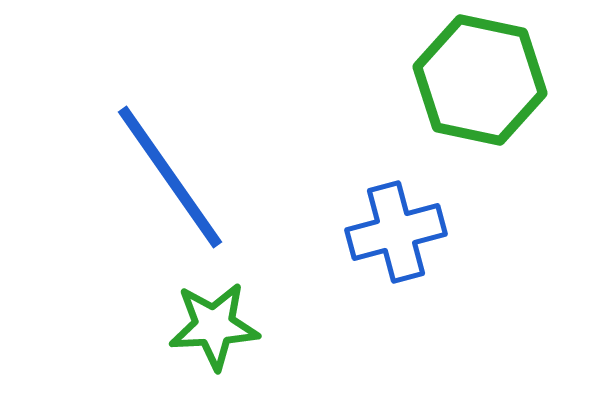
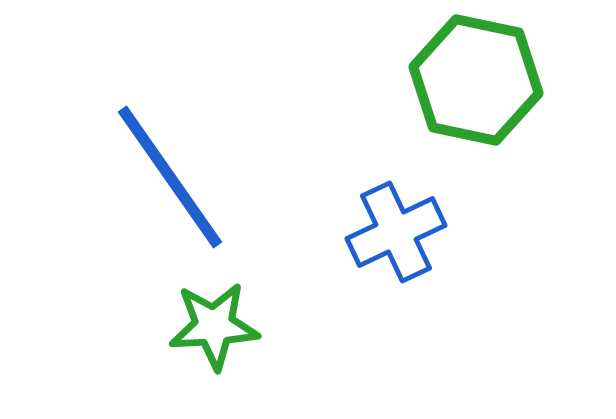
green hexagon: moved 4 px left
blue cross: rotated 10 degrees counterclockwise
